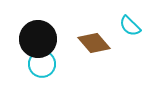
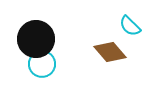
black circle: moved 2 px left
brown diamond: moved 16 px right, 9 px down
